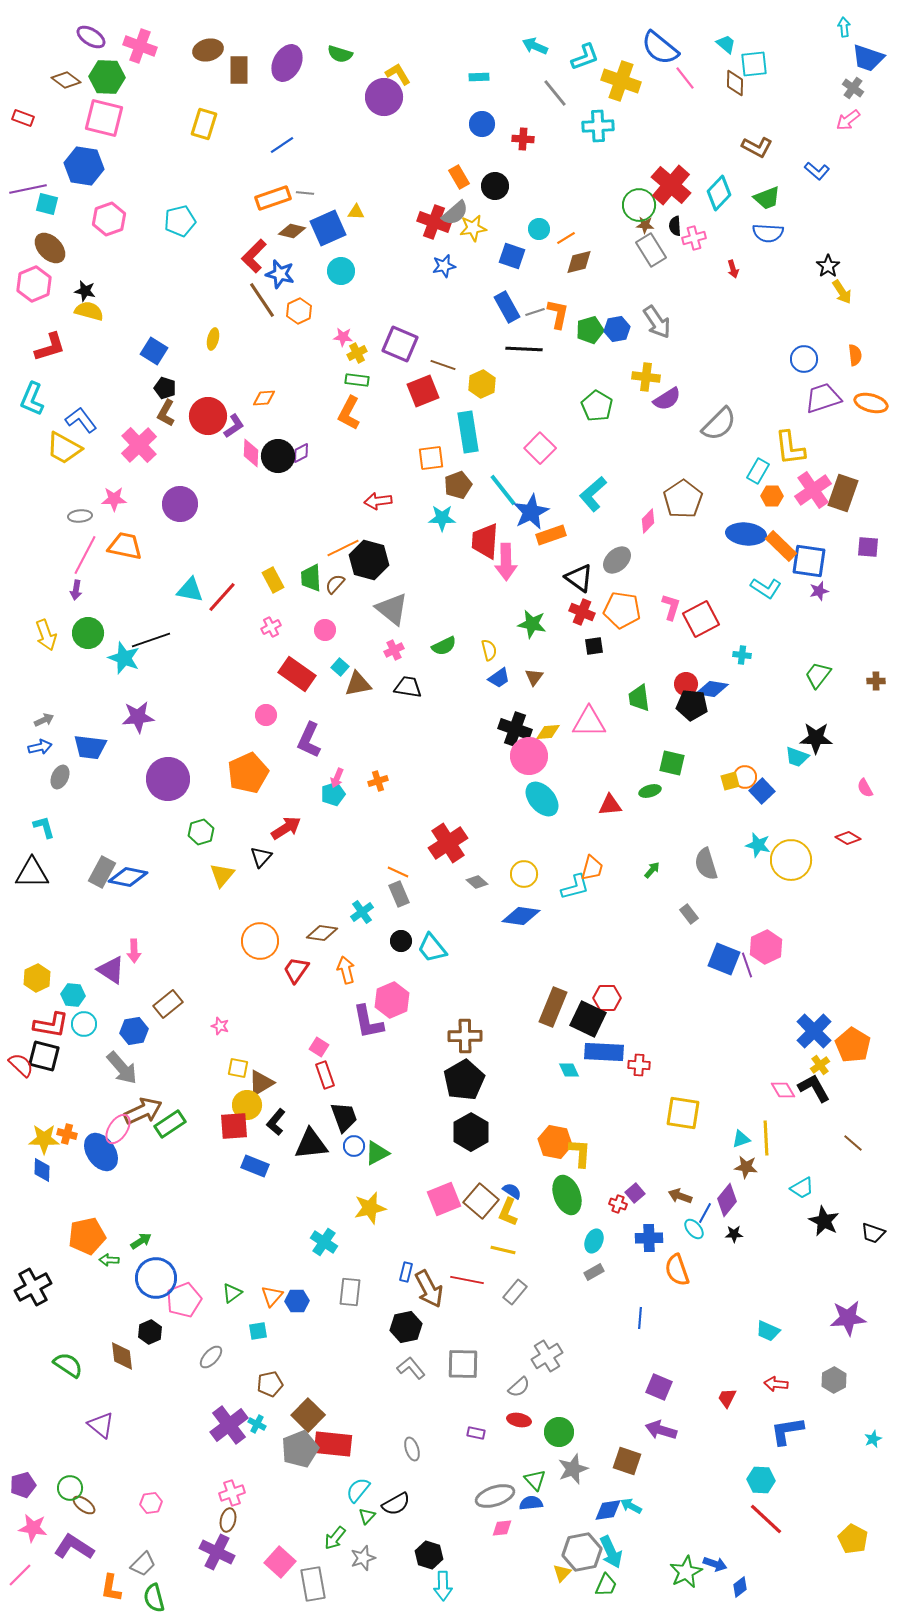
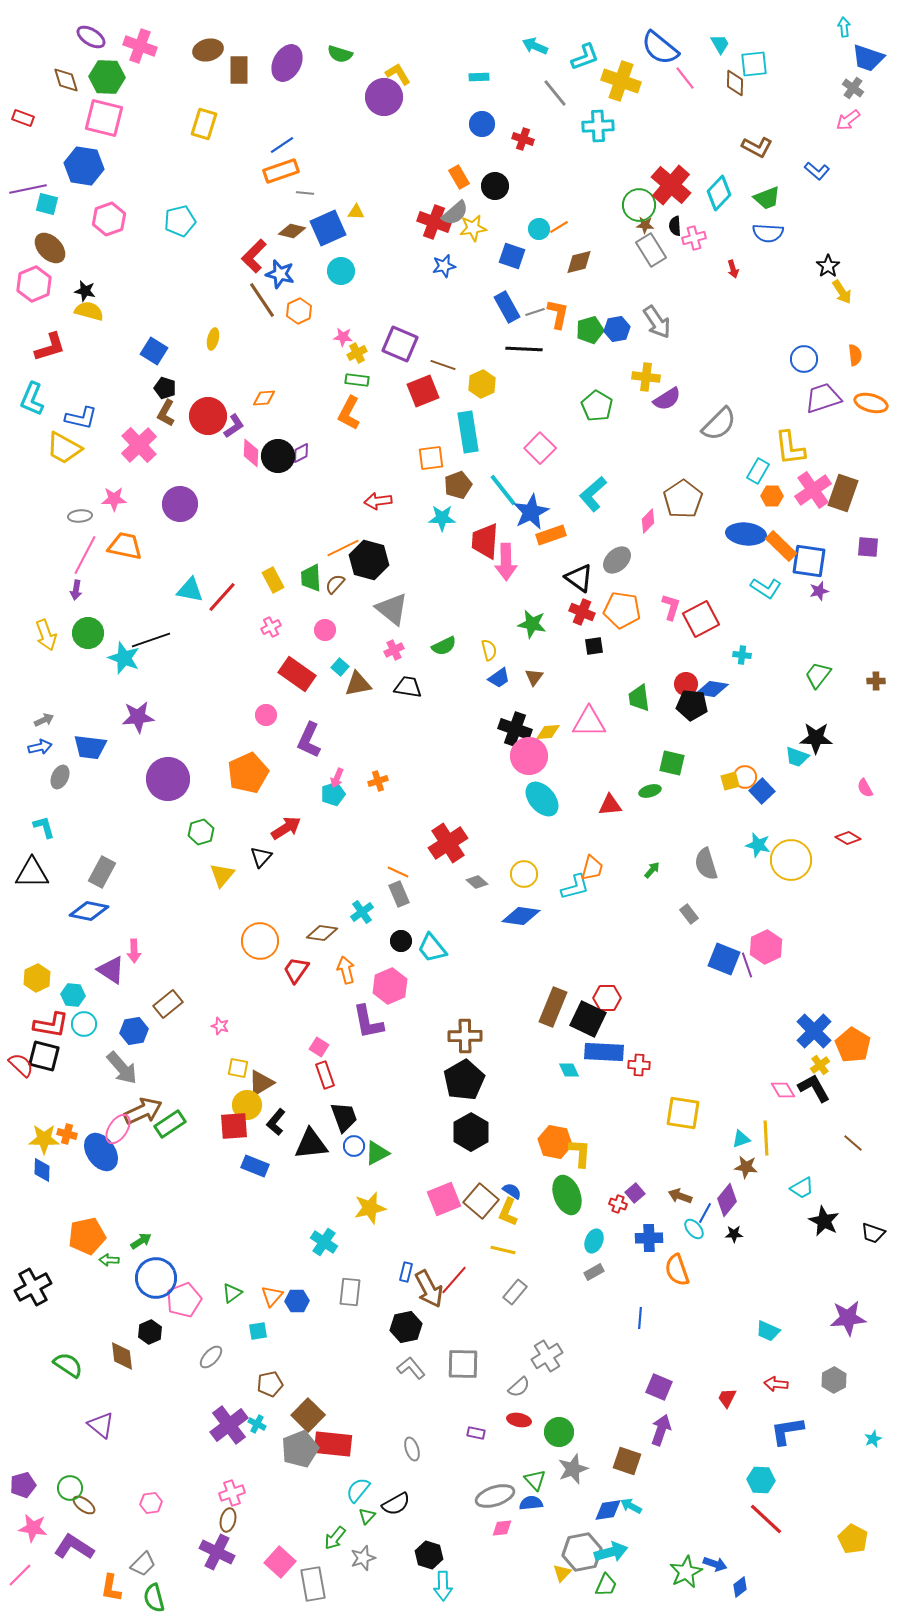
cyan trapezoid at (726, 44): moved 6 px left; rotated 20 degrees clockwise
brown diamond at (66, 80): rotated 36 degrees clockwise
red cross at (523, 139): rotated 15 degrees clockwise
orange rectangle at (273, 198): moved 8 px right, 27 px up
orange line at (566, 238): moved 7 px left, 11 px up
blue L-shape at (81, 420): moved 2 px up; rotated 140 degrees clockwise
blue diamond at (128, 877): moved 39 px left, 34 px down
pink hexagon at (392, 1000): moved 2 px left, 14 px up
red line at (467, 1280): moved 13 px left; rotated 60 degrees counterclockwise
purple arrow at (661, 1430): rotated 92 degrees clockwise
cyan arrow at (611, 1552): rotated 80 degrees counterclockwise
